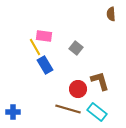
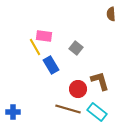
blue rectangle: moved 6 px right
